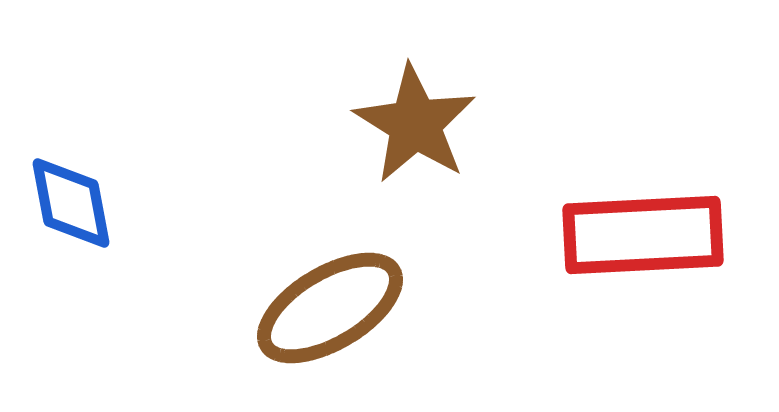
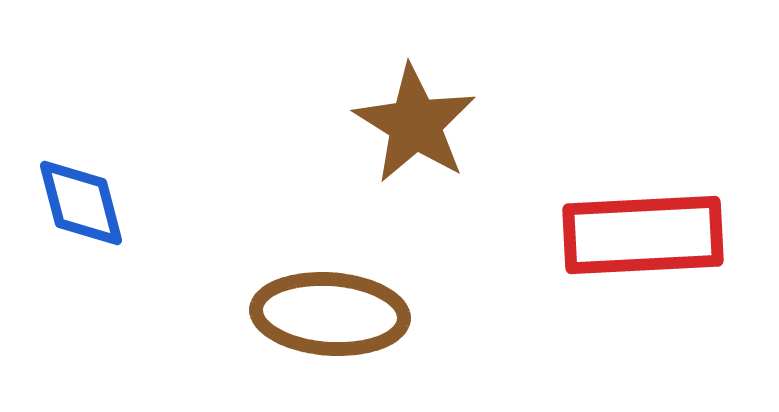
blue diamond: moved 10 px right; rotated 4 degrees counterclockwise
brown ellipse: moved 6 px down; rotated 35 degrees clockwise
